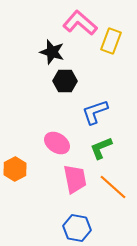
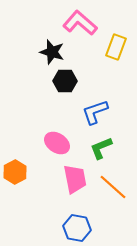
yellow rectangle: moved 5 px right, 6 px down
orange hexagon: moved 3 px down
